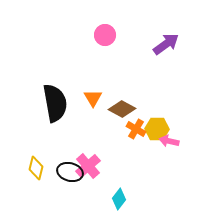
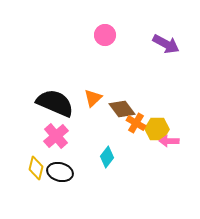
purple arrow: rotated 64 degrees clockwise
orange triangle: rotated 18 degrees clockwise
black semicircle: rotated 57 degrees counterclockwise
brown diamond: rotated 24 degrees clockwise
orange cross: moved 6 px up
pink arrow: rotated 12 degrees counterclockwise
pink cross: moved 32 px left, 30 px up
black ellipse: moved 10 px left
cyan diamond: moved 12 px left, 42 px up
